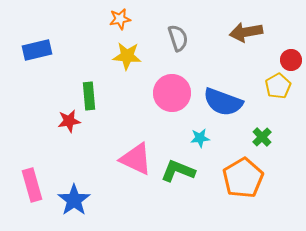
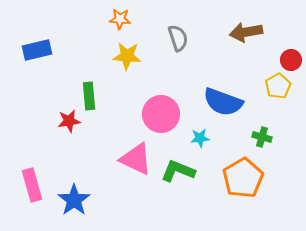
orange star: rotated 15 degrees clockwise
pink circle: moved 11 px left, 21 px down
green cross: rotated 30 degrees counterclockwise
